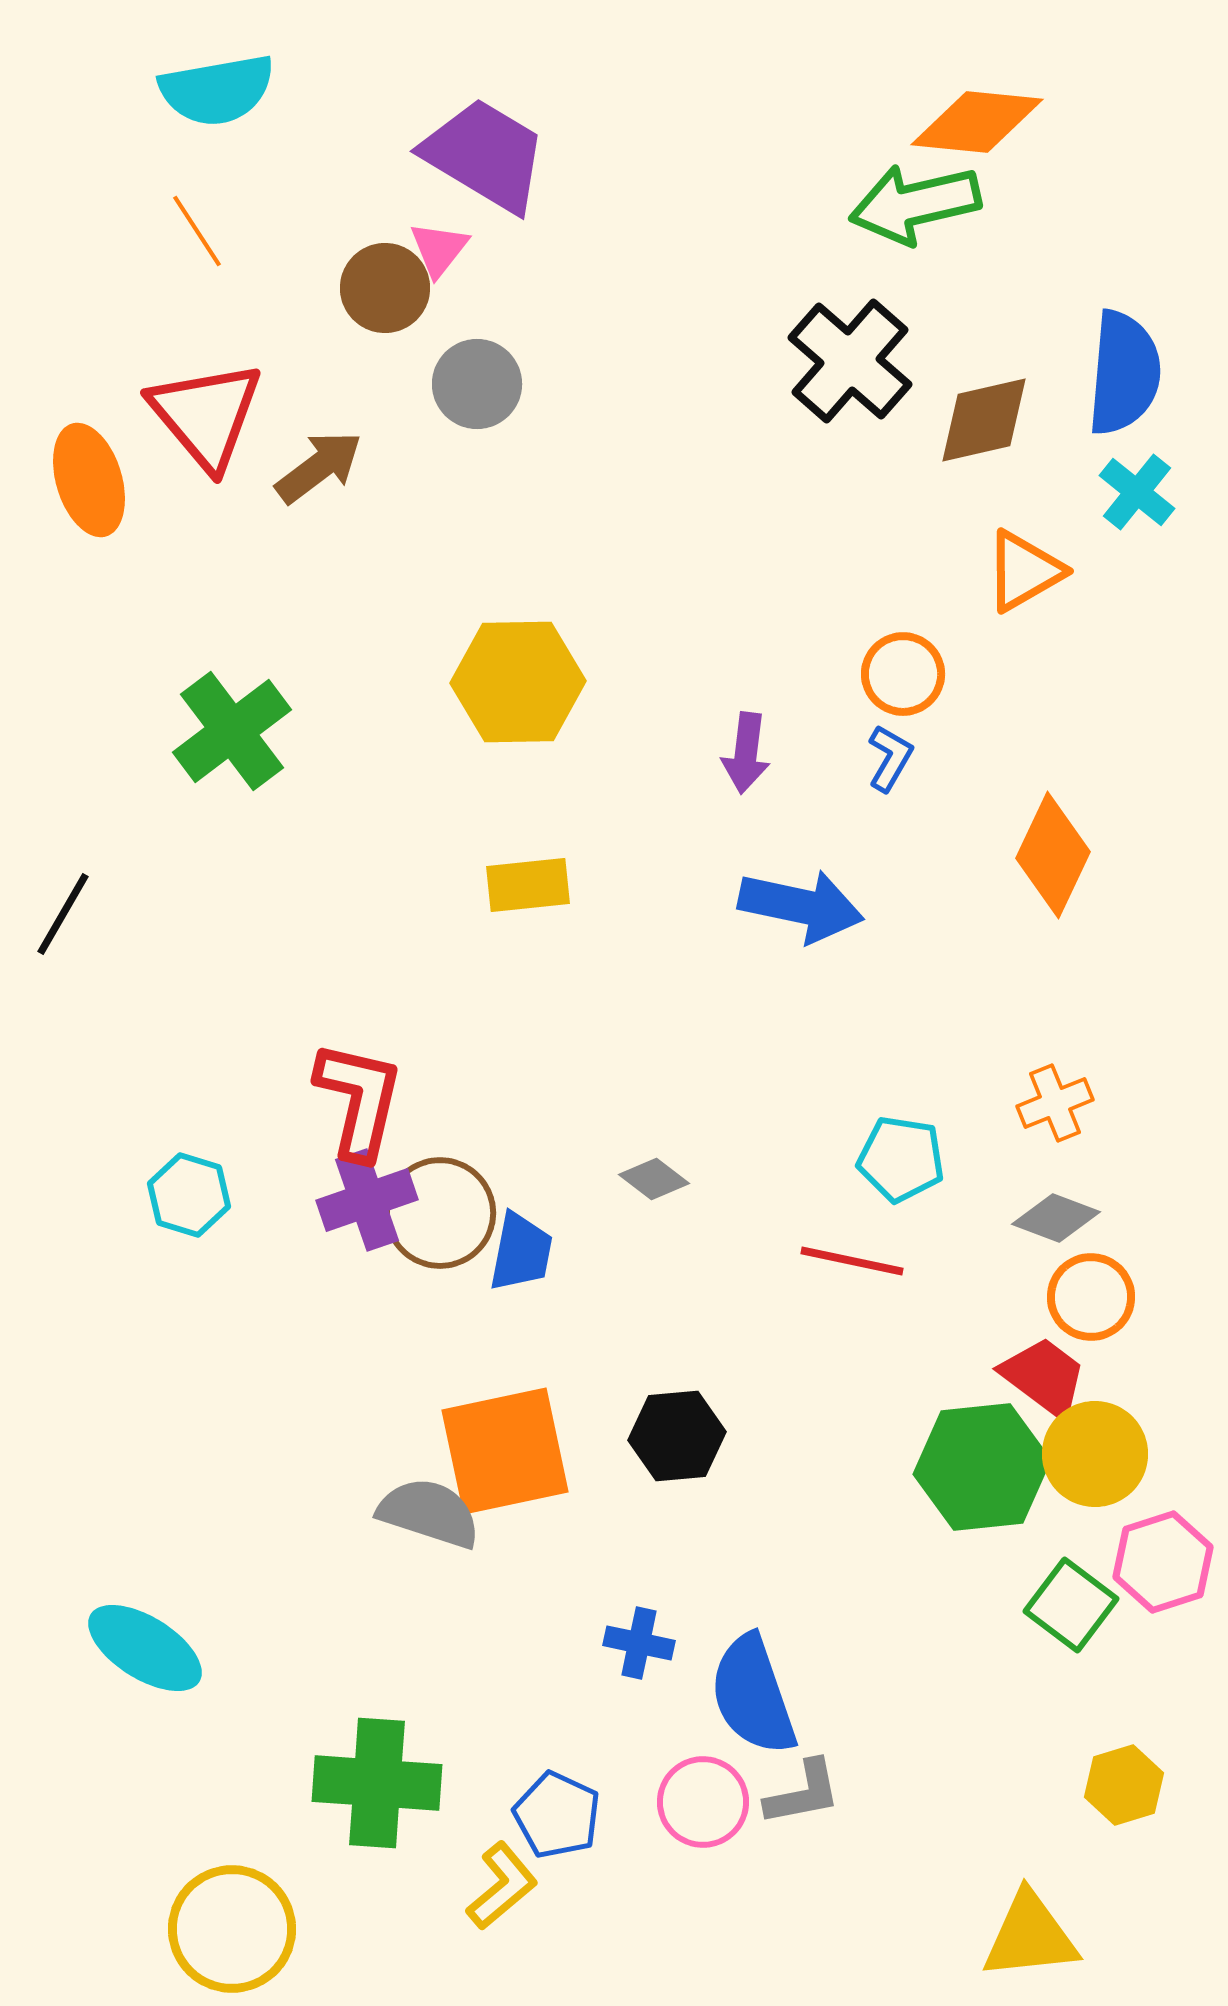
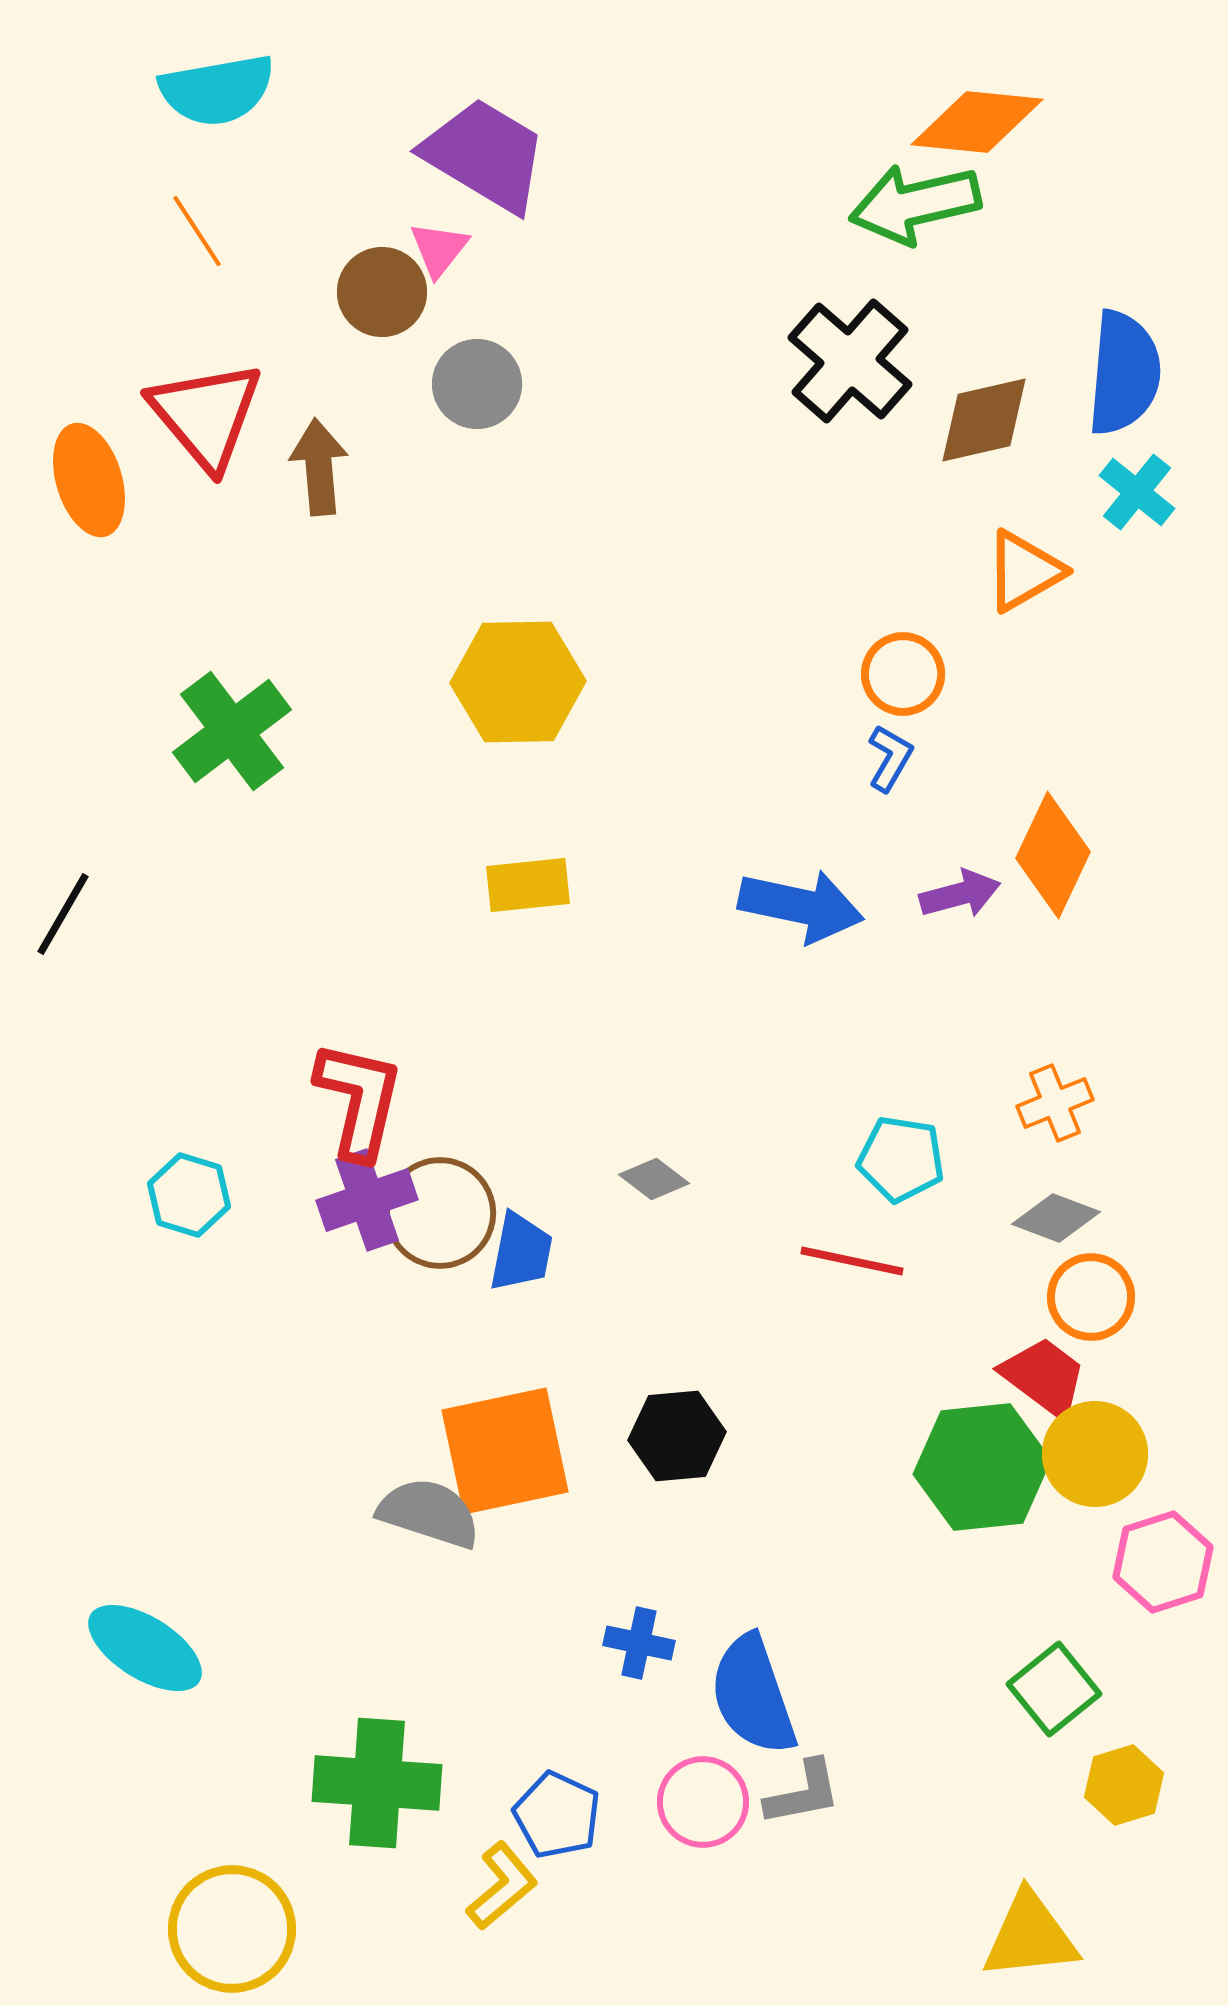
brown circle at (385, 288): moved 3 px left, 4 px down
brown arrow at (319, 467): rotated 58 degrees counterclockwise
purple arrow at (746, 753): moved 214 px right, 141 px down; rotated 112 degrees counterclockwise
green square at (1071, 1605): moved 17 px left, 84 px down; rotated 14 degrees clockwise
